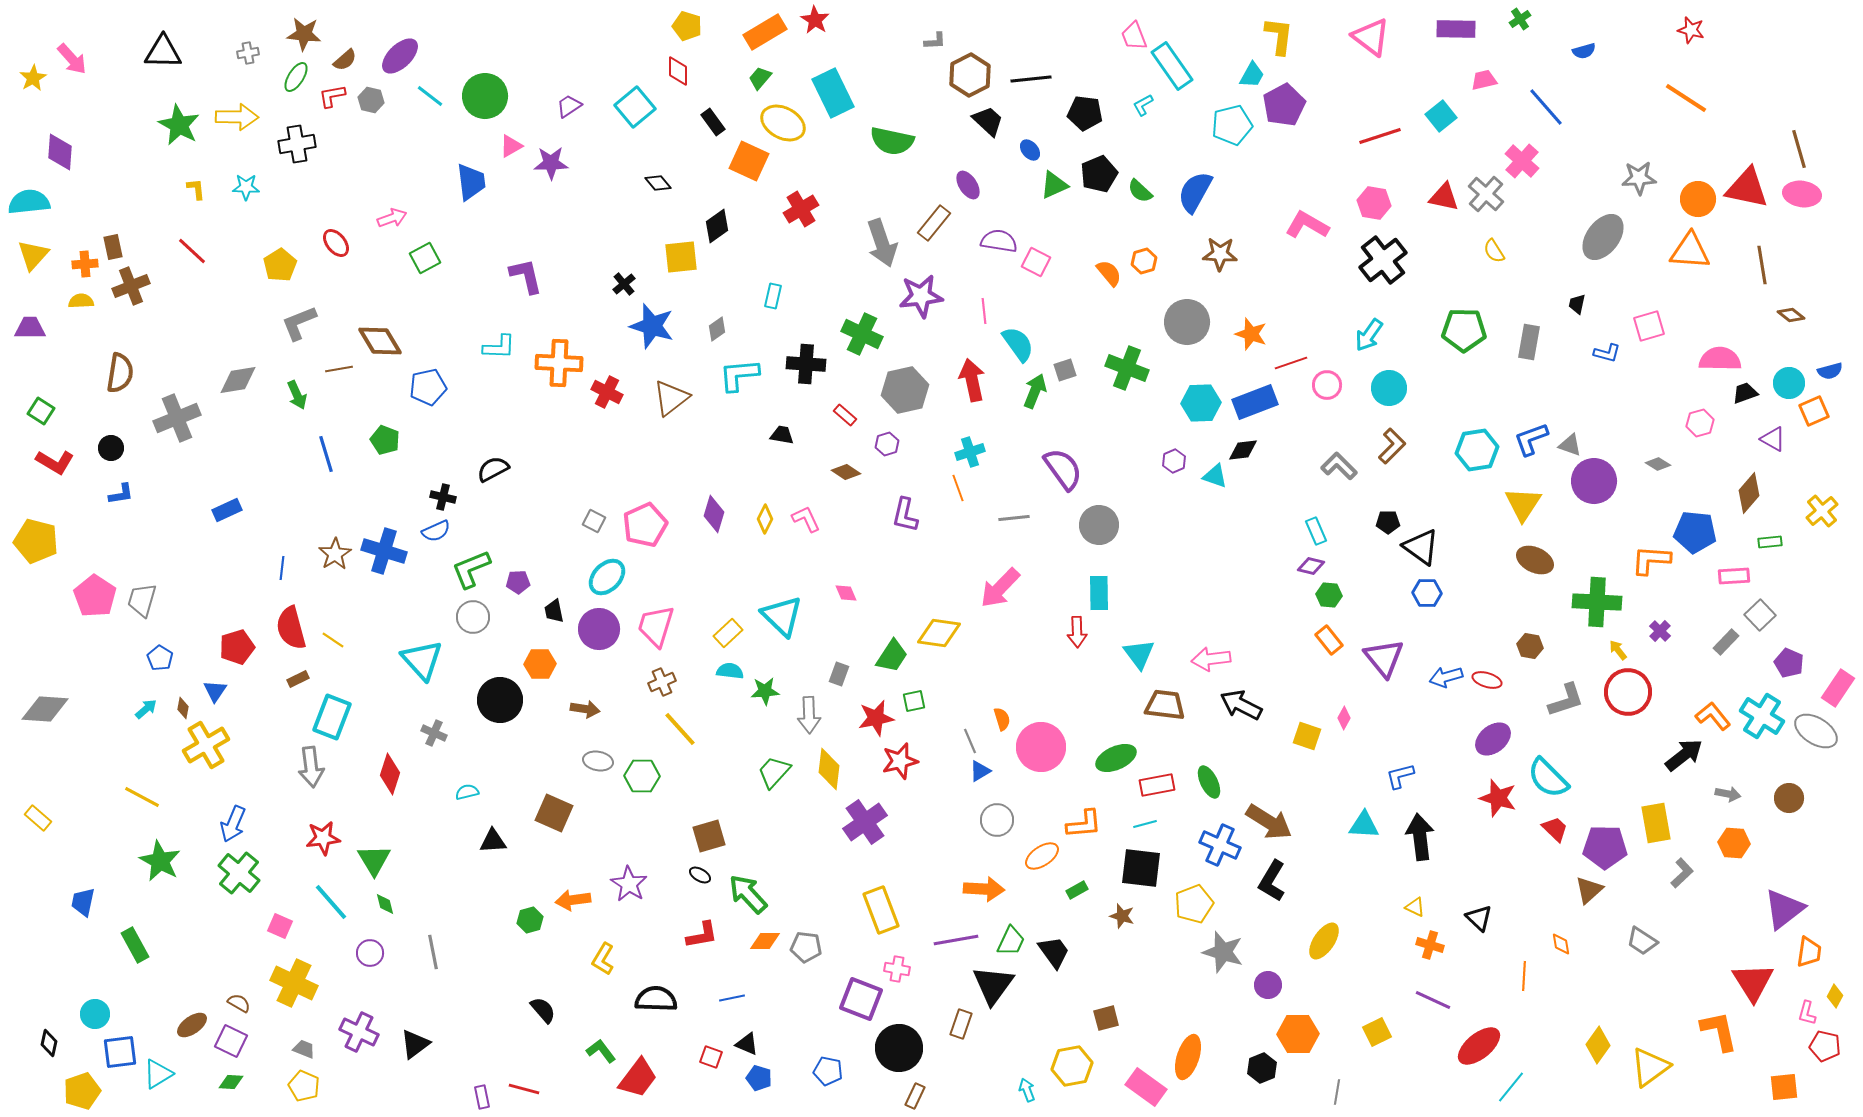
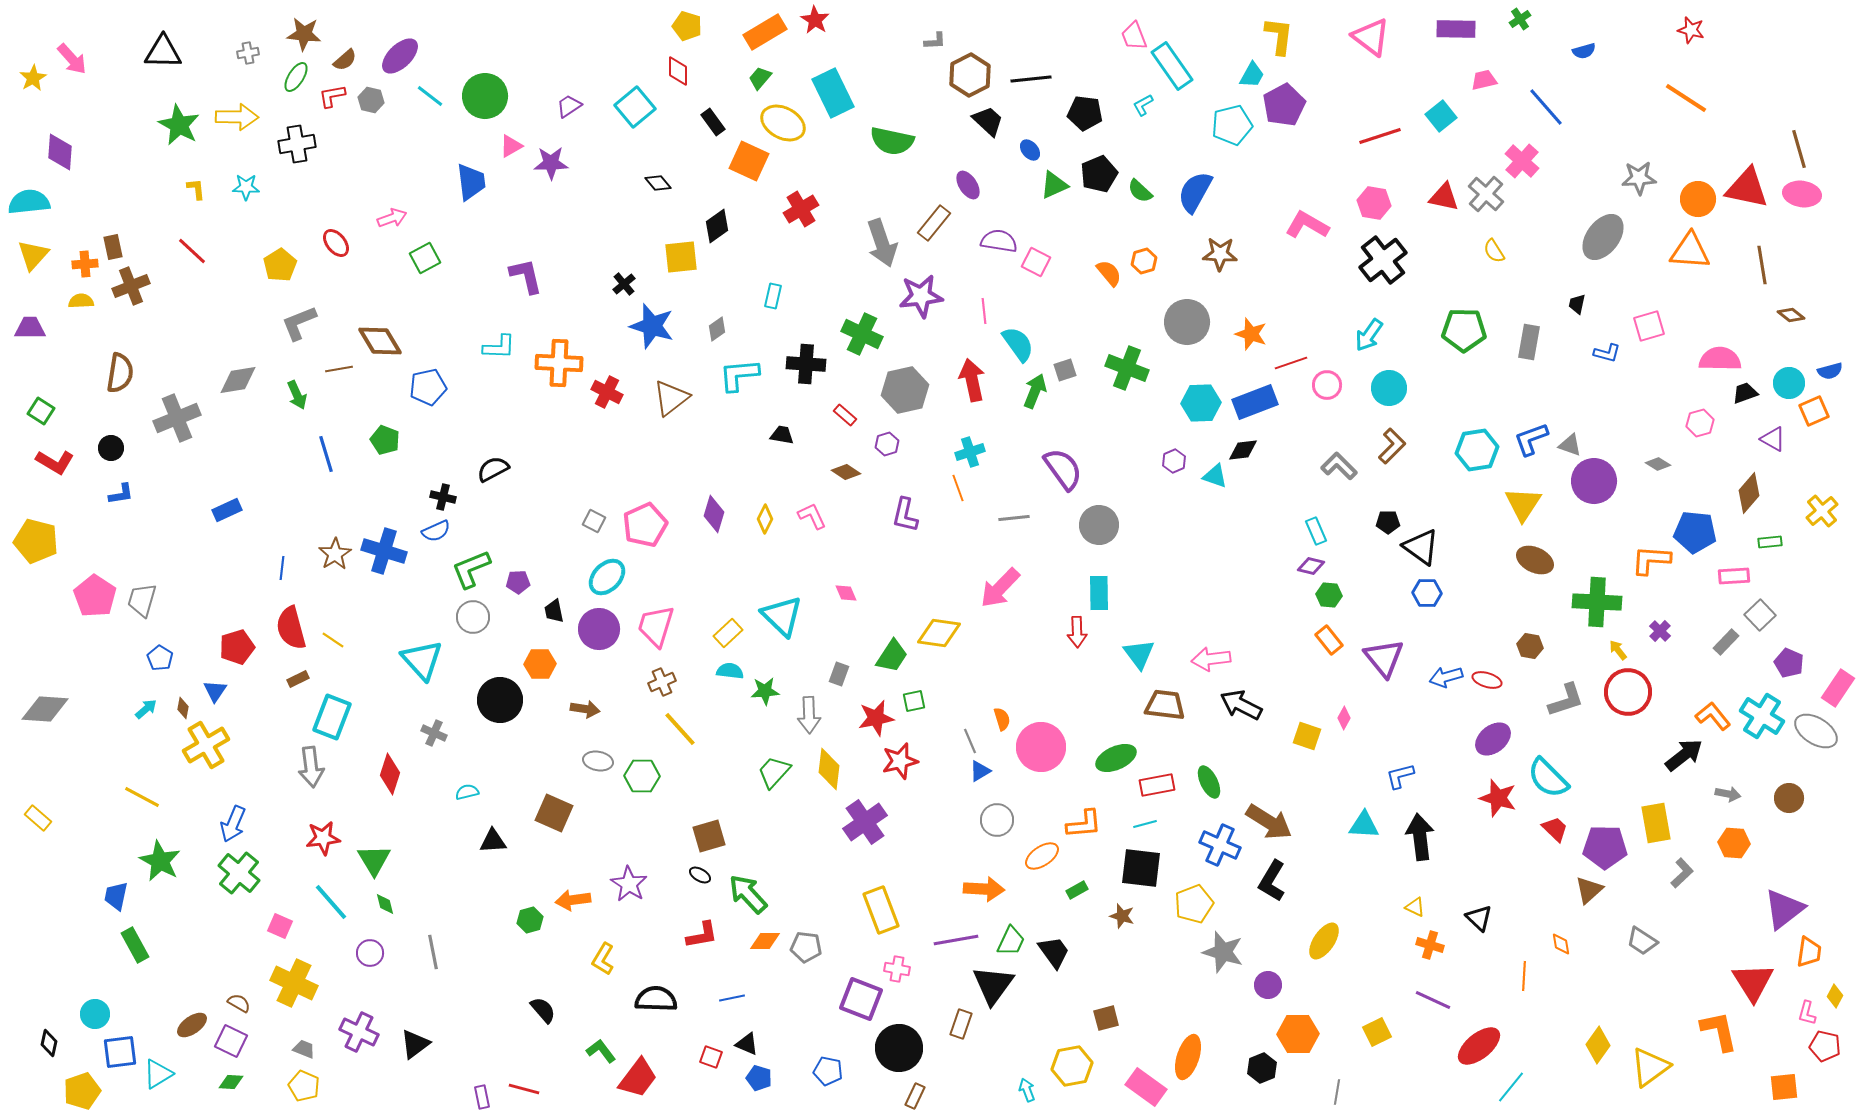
pink L-shape at (806, 519): moved 6 px right, 3 px up
blue trapezoid at (83, 902): moved 33 px right, 6 px up
